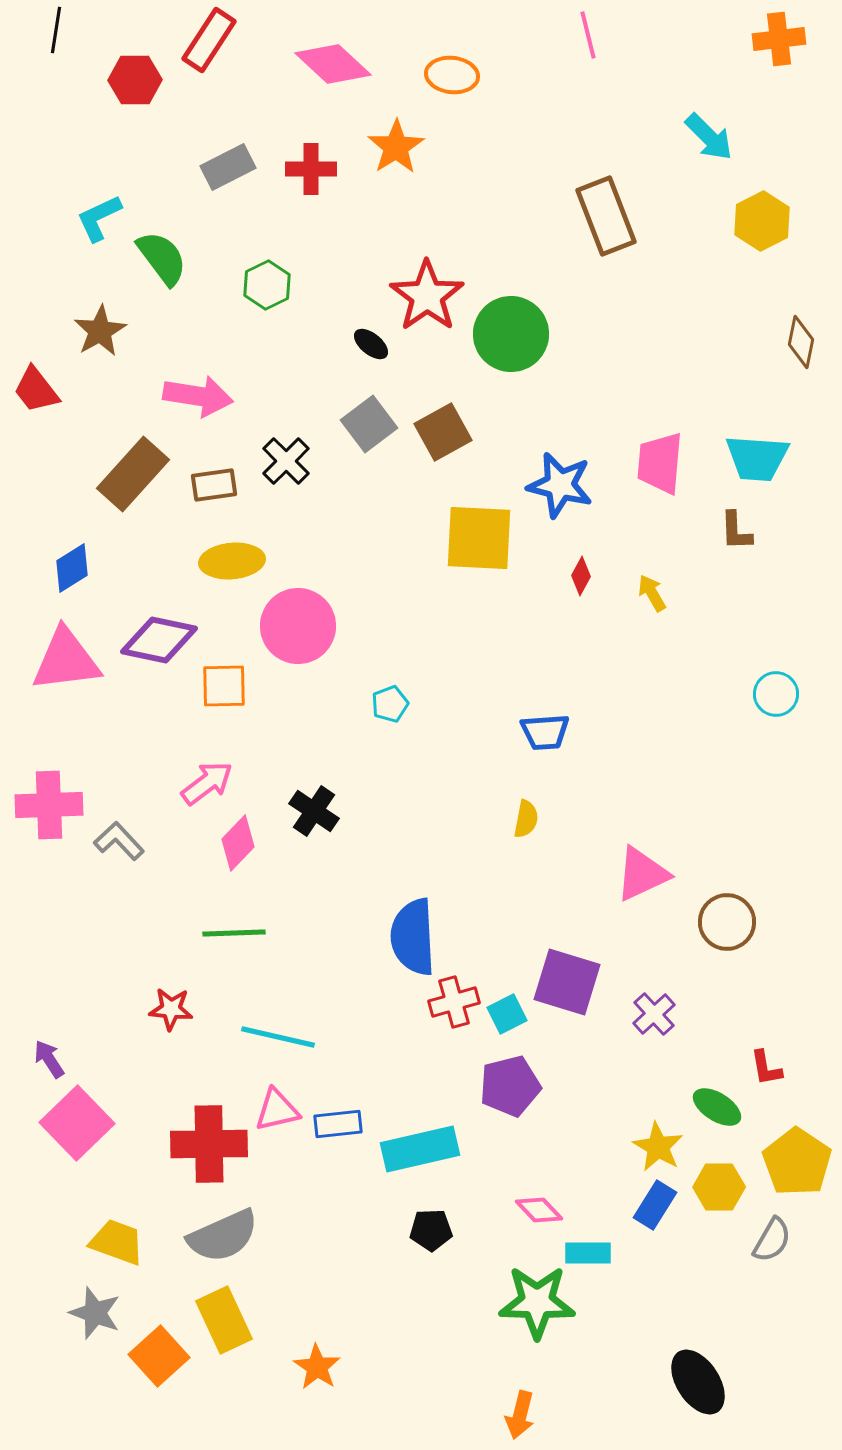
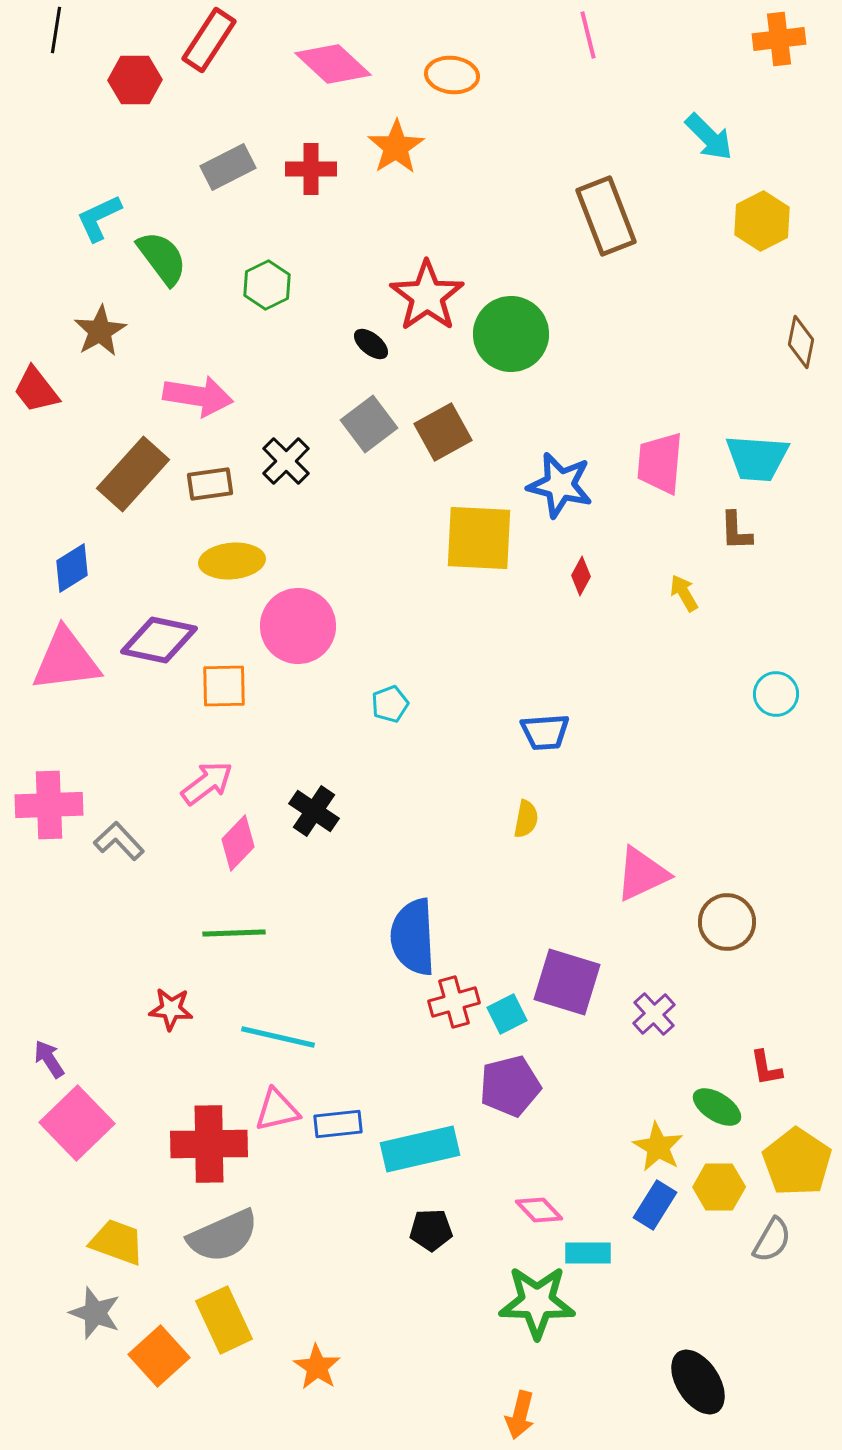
brown rectangle at (214, 485): moved 4 px left, 1 px up
yellow arrow at (652, 593): moved 32 px right
